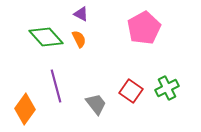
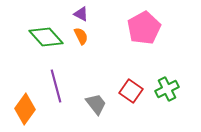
orange semicircle: moved 2 px right, 3 px up
green cross: moved 1 px down
